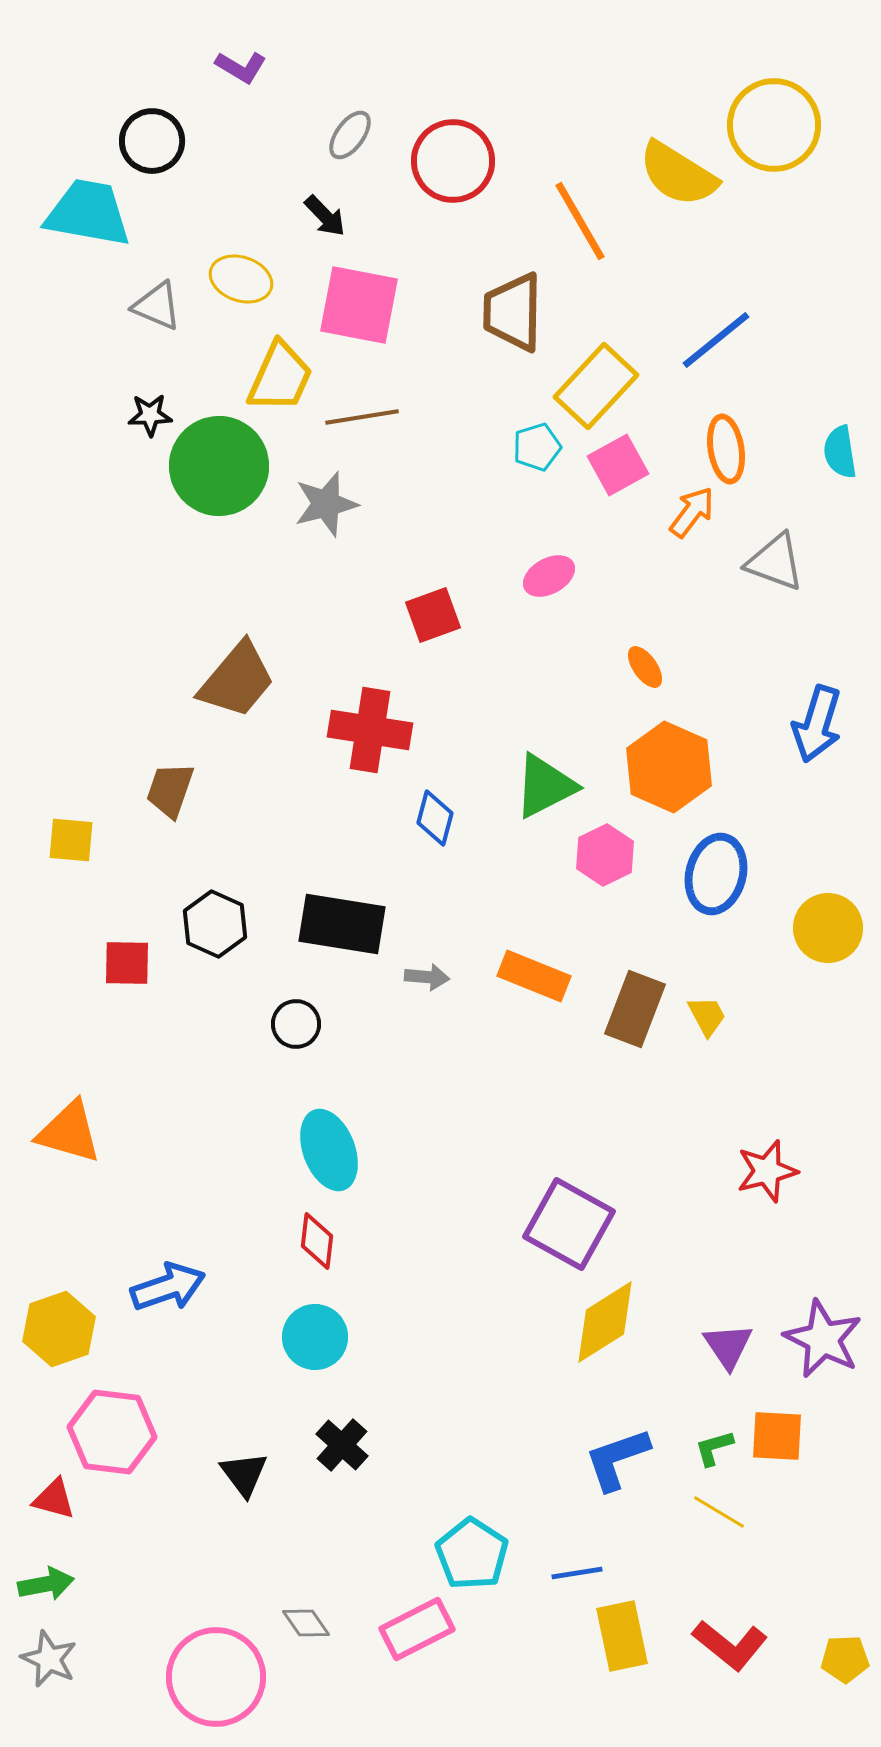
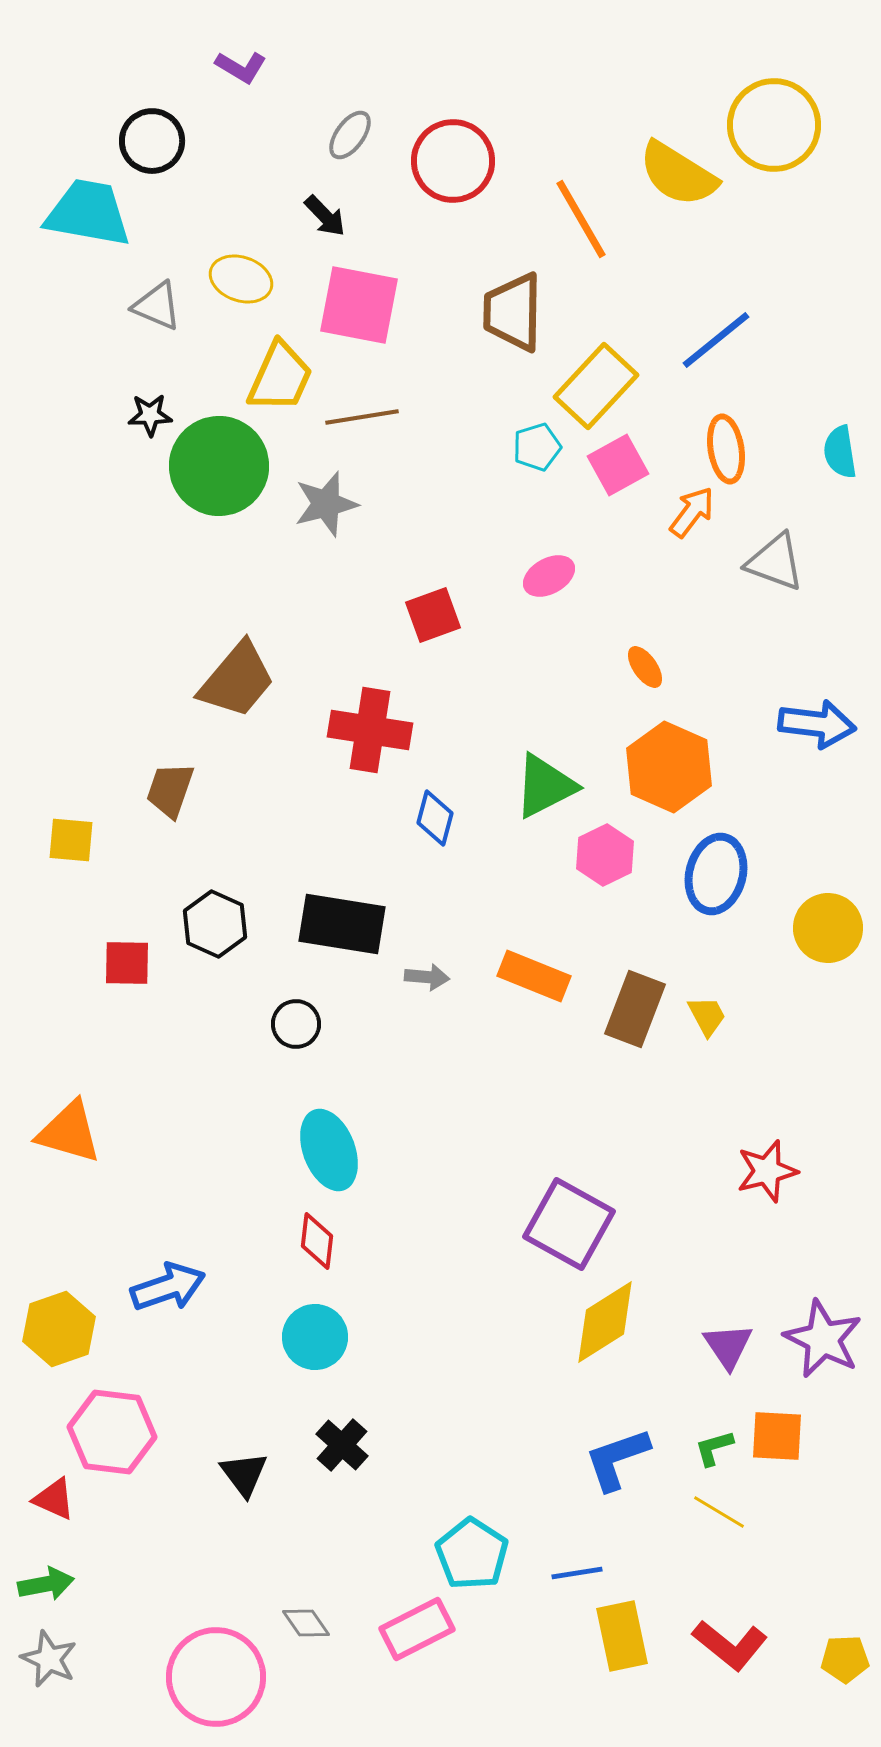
orange line at (580, 221): moved 1 px right, 2 px up
blue arrow at (817, 724): rotated 100 degrees counterclockwise
red triangle at (54, 1499): rotated 9 degrees clockwise
